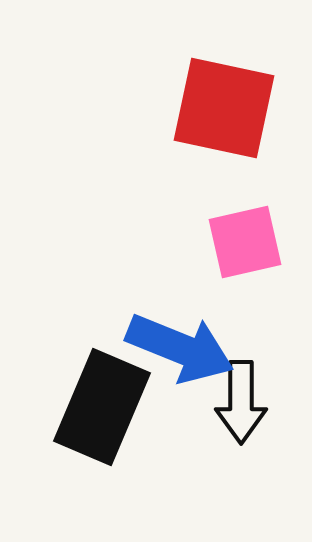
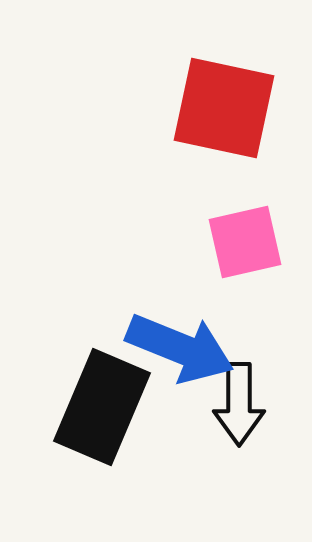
black arrow: moved 2 px left, 2 px down
